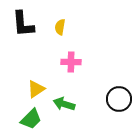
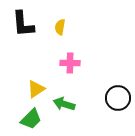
pink cross: moved 1 px left, 1 px down
black circle: moved 1 px left, 1 px up
